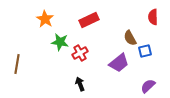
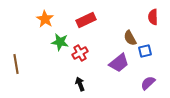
red rectangle: moved 3 px left
brown line: moved 1 px left; rotated 18 degrees counterclockwise
purple semicircle: moved 3 px up
